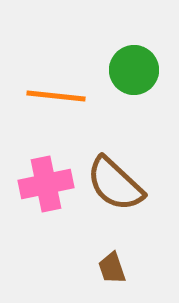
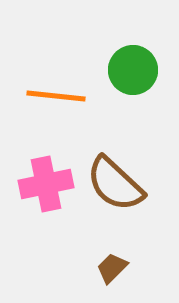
green circle: moved 1 px left
brown trapezoid: rotated 64 degrees clockwise
